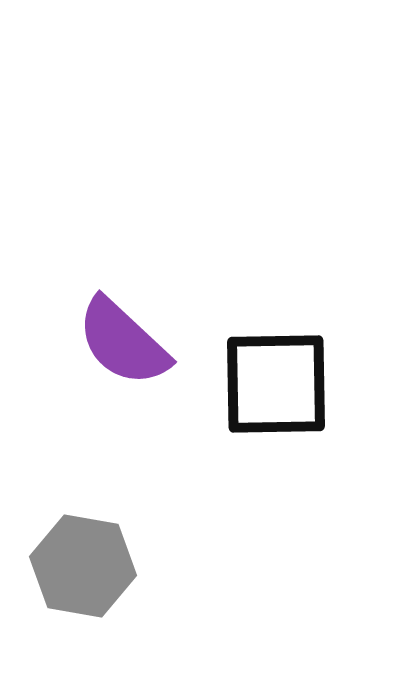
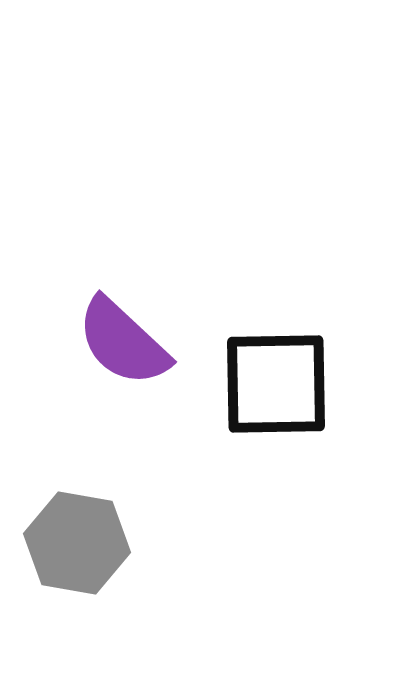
gray hexagon: moved 6 px left, 23 px up
